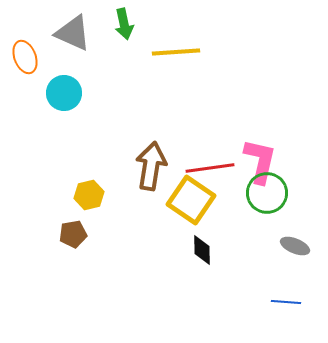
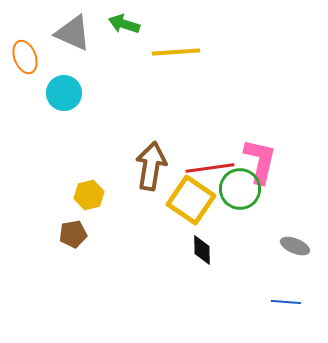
green arrow: rotated 120 degrees clockwise
green circle: moved 27 px left, 4 px up
